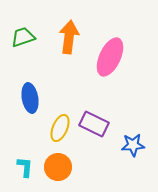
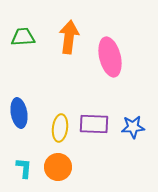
green trapezoid: rotated 15 degrees clockwise
pink ellipse: rotated 39 degrees counterclockwise
blue ellipse: moved 11 px left, 15 px down
purple rectangle: rotated 24 degrees counterclockwise
yellow ellipse: rotated 16 degrees counterclockwise
blue star: moved 18 px up
cyan L-shape: moved 1 px left, 1 px down
